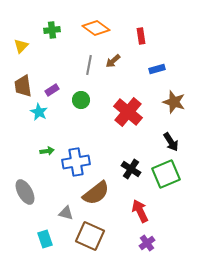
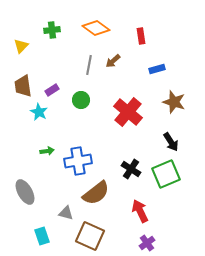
blue cross: moved 2 px right, 1 px up
cyan rectangle: moved 3 px left, 3 px up
